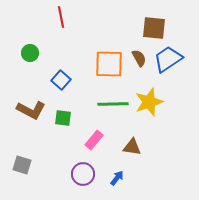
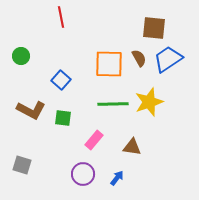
green circle: moved 9 px left, 3 px down
